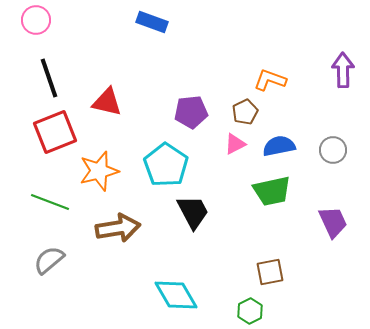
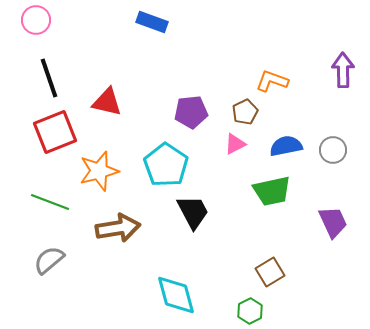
orange L-shape: moved 2 px right, 1 px down
blue semicircle: moved 7 px right
brown square: rotated 20 degrees counterclockwise
cyan diamond: rotated 15 degrees clockwise
